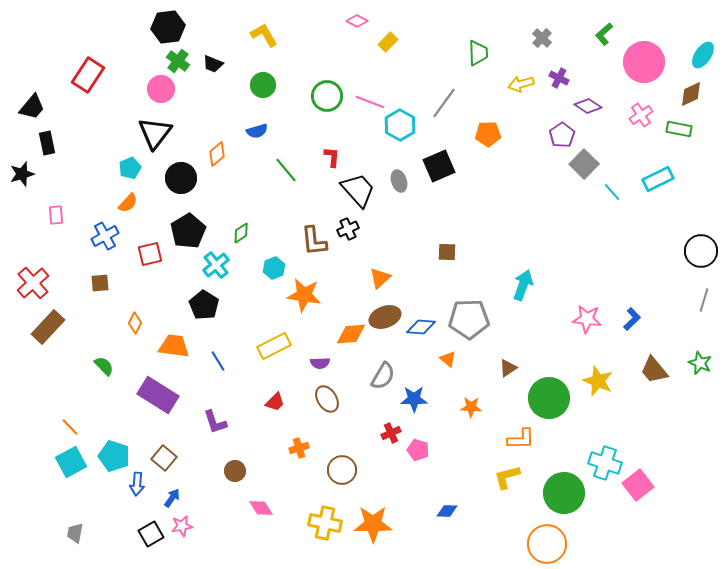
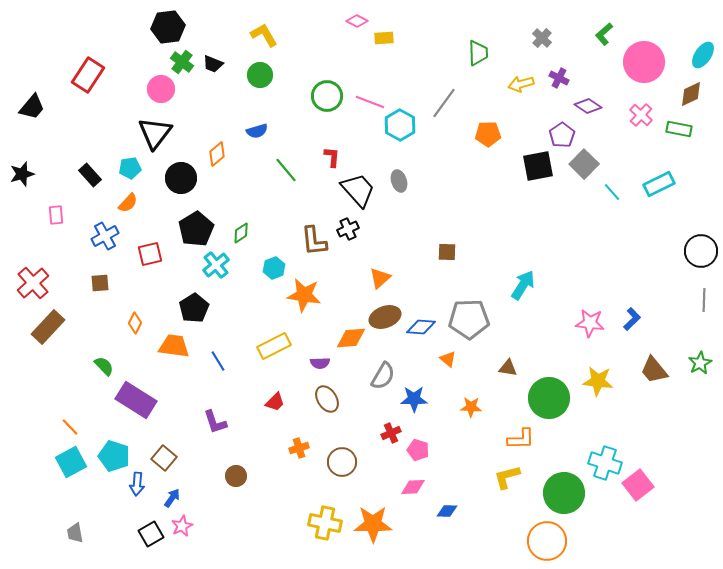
yellow rectangle at (388, 42): moved 4 px left, 4 px up; rotated 42 degrees clockwise
green cross at (178, 61): moved 4 px right, 1 px down
green circle at (263, 85): moved 3 px left, 10 px up
pink cross at (641, 115): rotated 15 degrees counterclockwise
black rectangle at (47, 143): moved 43 px right, 32 px down; rotated 30 degrees counterclockwise
black square at (439, 166): moved 99 px right; rotated 12 degrees clockwise
cyan pentagon at (130, 168): rotated 15 degrees clockwise
cyan rectangle at (658, 179): moved 1 px right, 5 px down
black pentagon at (188, 231): moved 8 px right, 2 px up
cyan arrow at (523, 285): rotated 12 degrees clockwise
gray line at (704, 300): rotated 15 degrees counterclockwise
black pentagon at (204, 305): moved 10 px left, 3 px down; rotated 8 degrees clockwise
pink star at (587, 319): moved 3 px right, 4 px down
orange diamond at (351, 334): moved 4 px down
green star at (700, 363): rotated 20 degrees clockwise
brown triangle at (508, 368): rotated 42 degrees clockwise
yellow star at (598, 381): rotated 16 degrees counterclockwise
purple rectangle at (158, 395): moved 22 px left, 5 px down
brown circle at (342, 470): moved 8 px up
brown circle at (235, 471): moved 1 px right, 5 px down
pink diamond at (261, 508): moved 152 px right, 21 px up; rotated 60 degrees counterclockwise
pink star at (182, 526): rotated 15 degrees counterclockwise
gray trapezoid at (75, 533): rotated 20 degrees counterclockwise
orange circle at (547, 544): moved 3 px up
